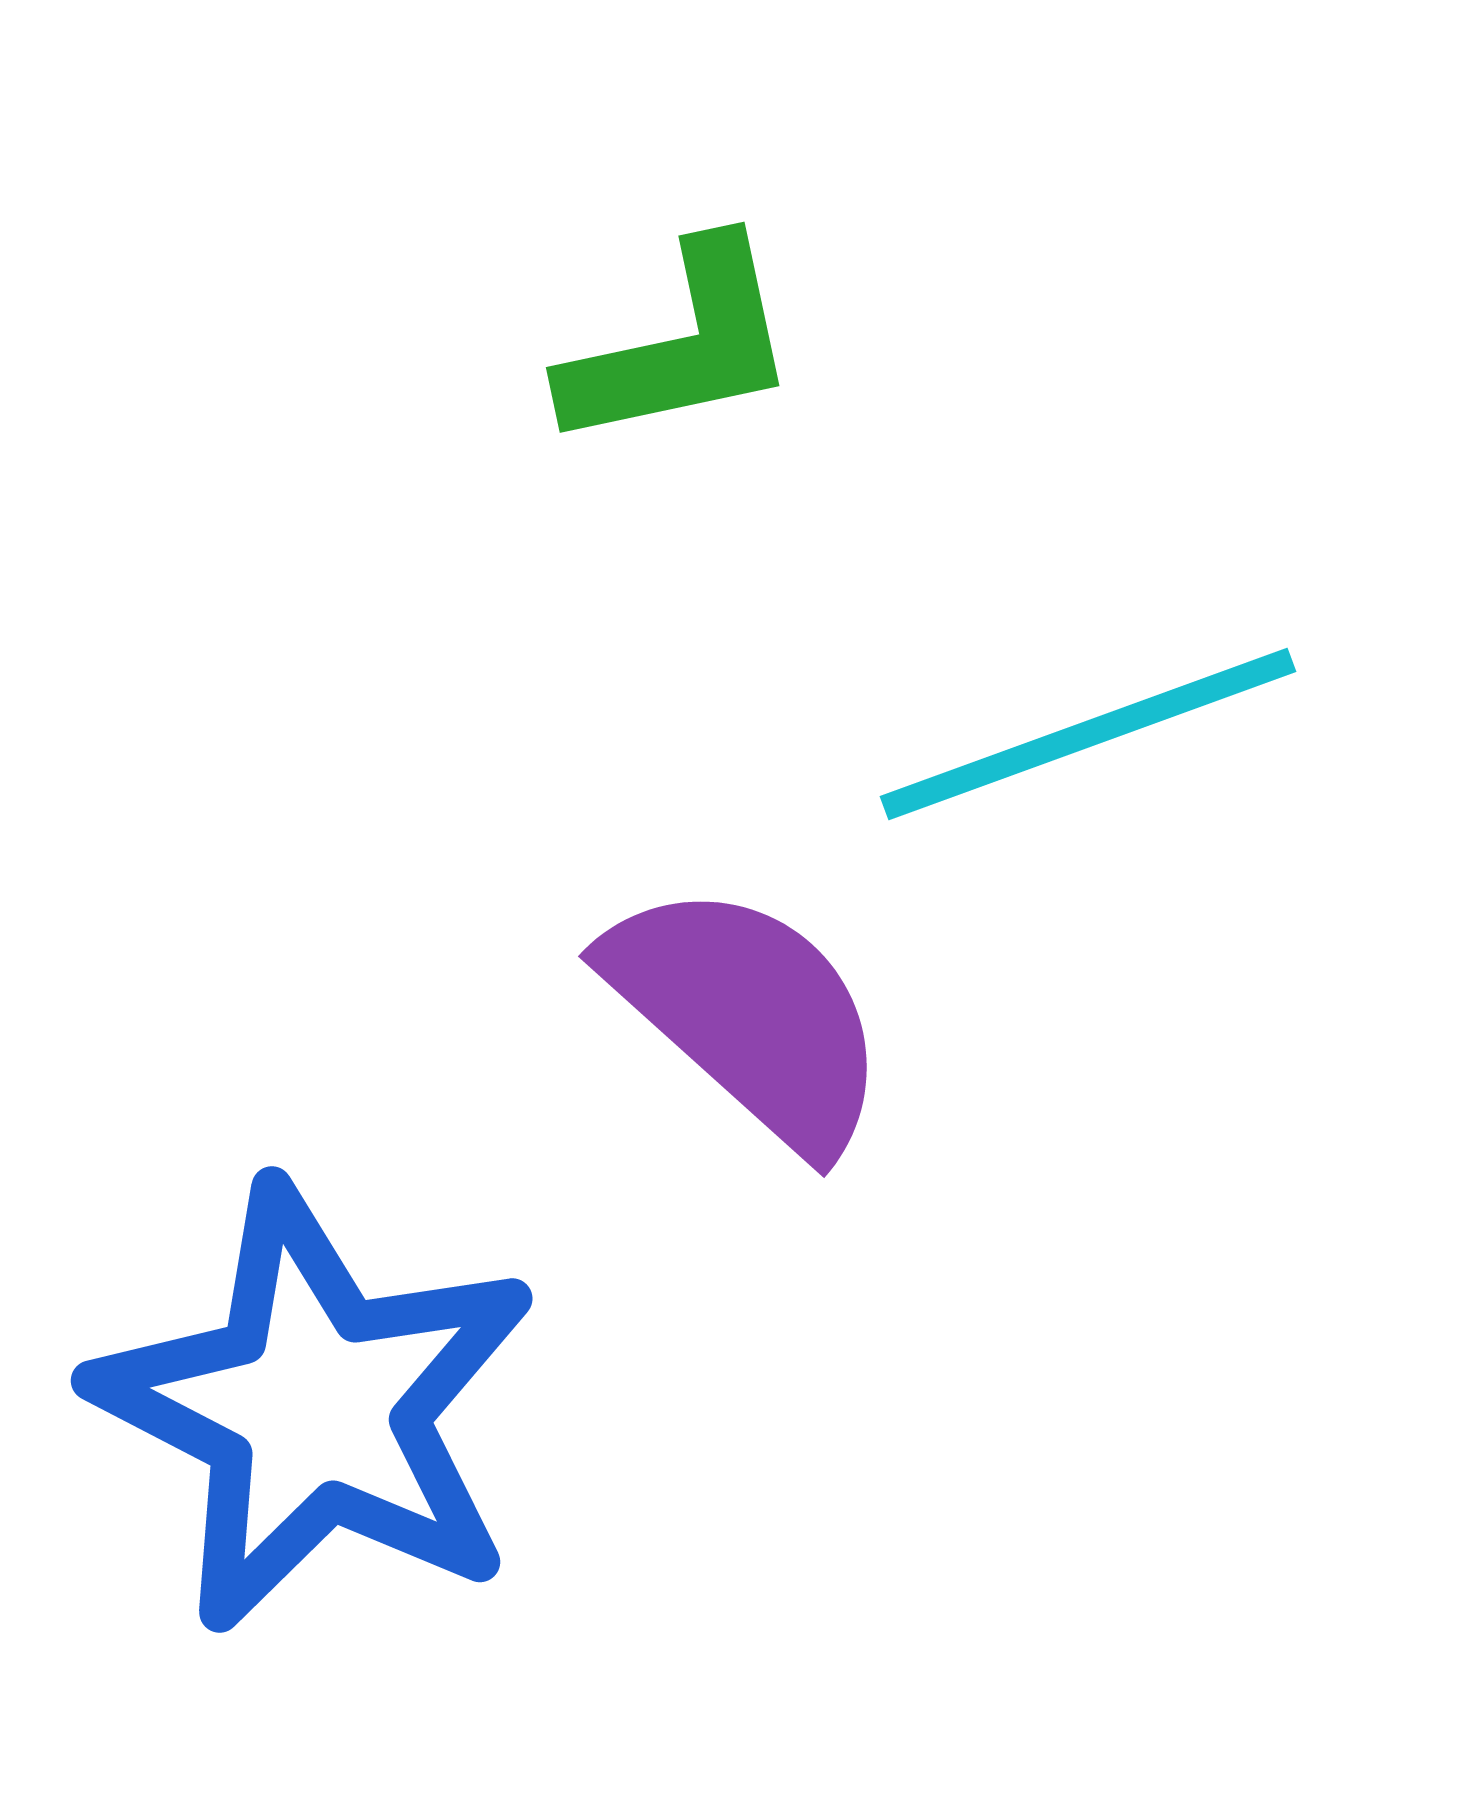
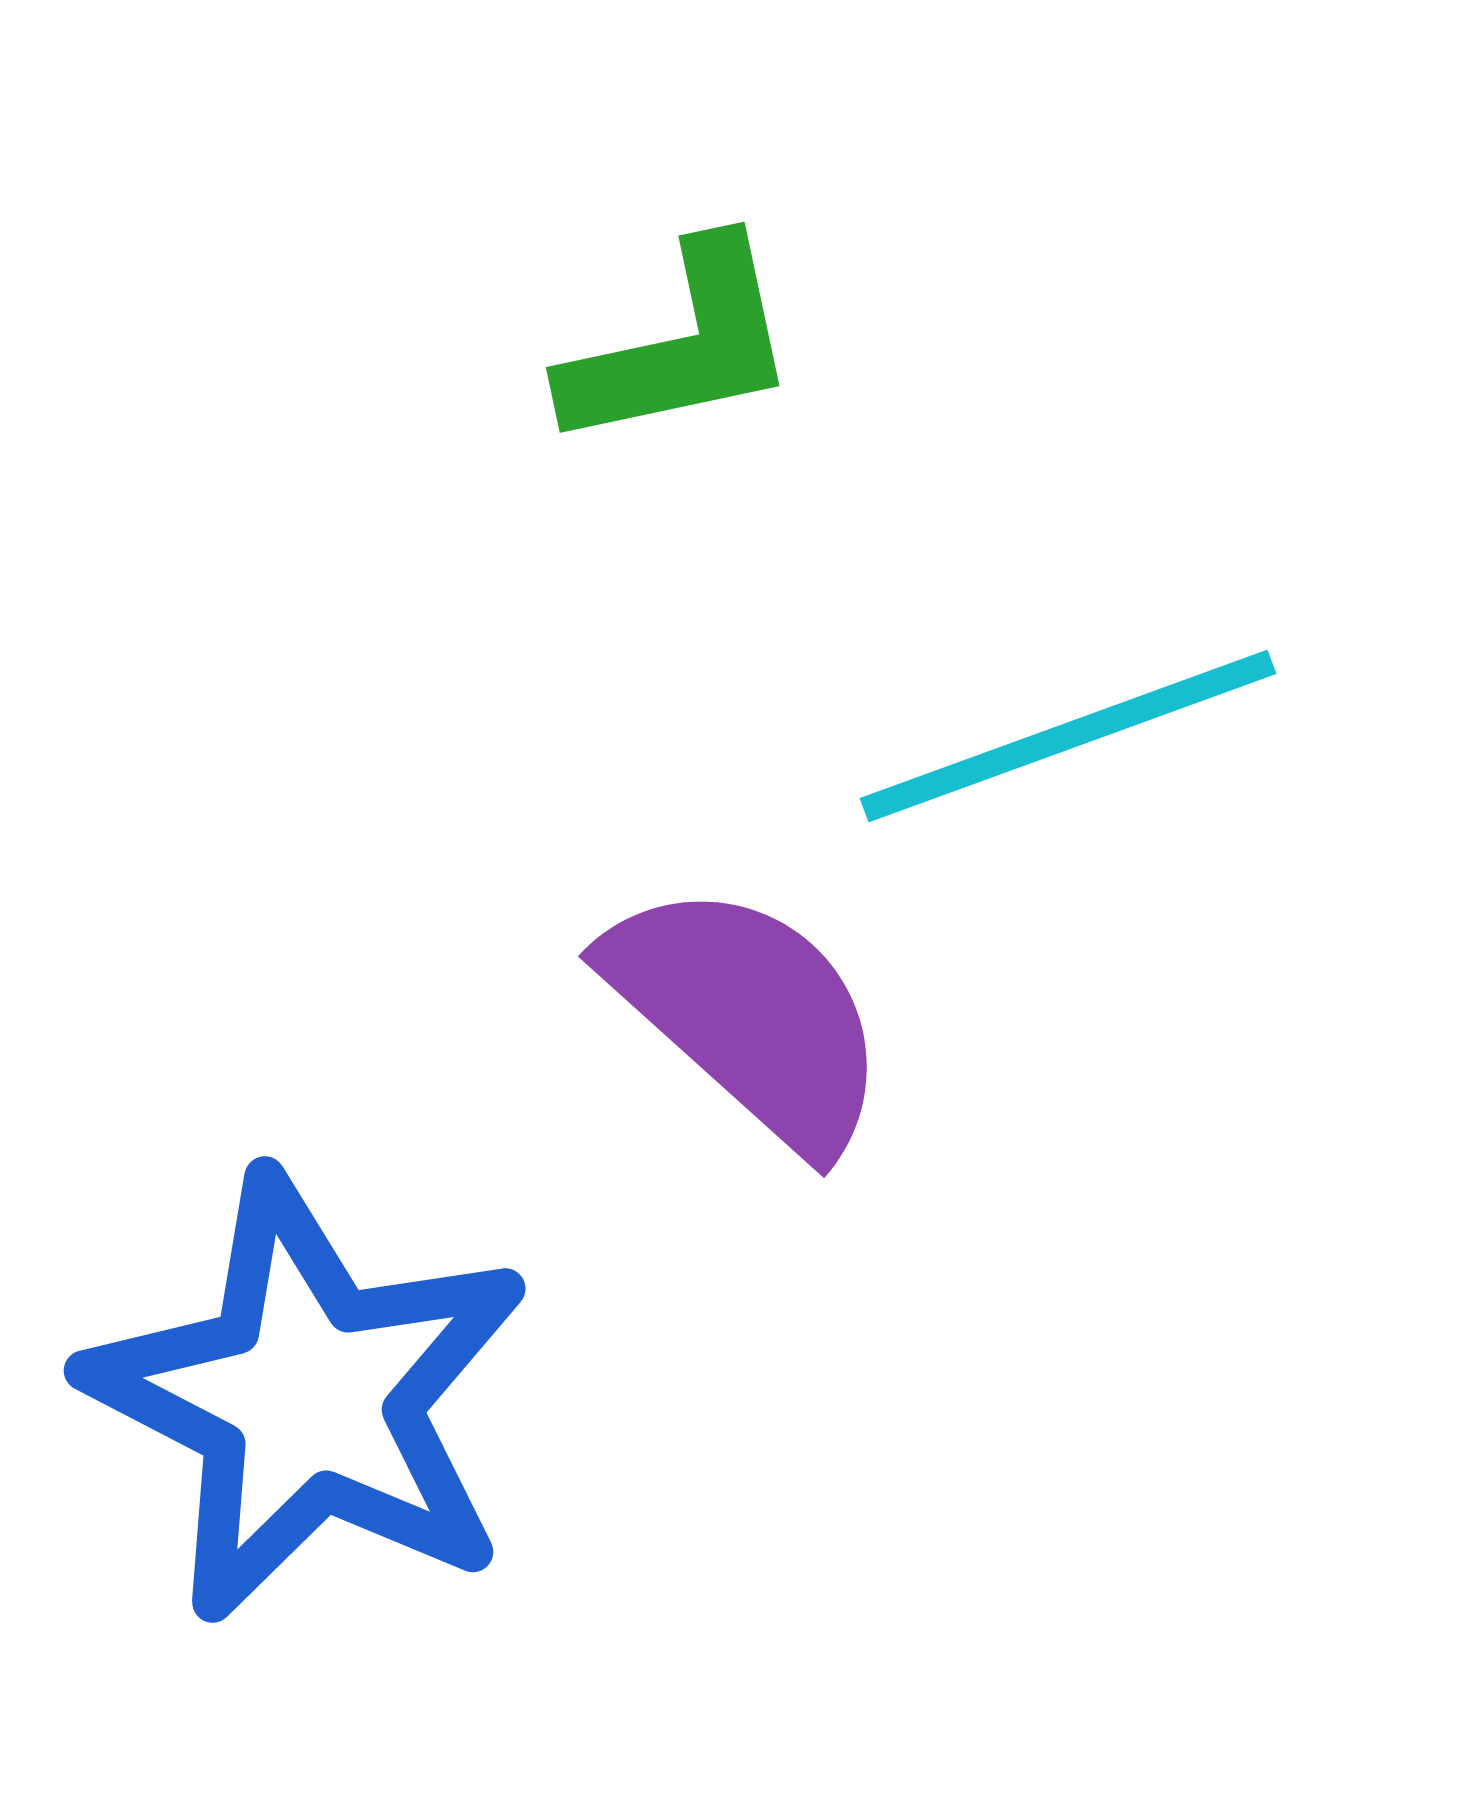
cyan line: moved 20 px left, 2 px down
blue star: moved 7 px left, 10 px up
